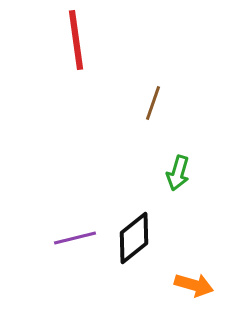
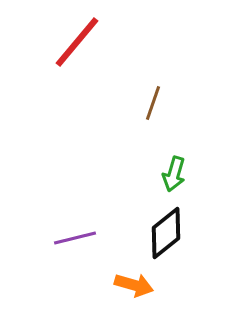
red line: moved 1 px right, 2 px down; rotated 48 degrees clockwise
green arrow: moved 4 px left, 1 px down
black diamond: moved 32 px right, 5 px up
orange arrow: moved 60 px left
